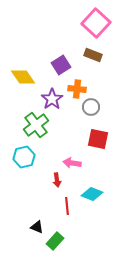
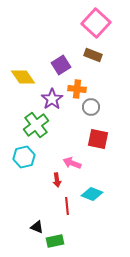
pink arrow: rotated 12 degrees clockwise
green rectangle: rotated 36 degrees clockwise
